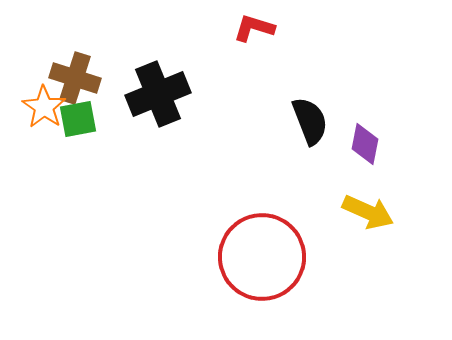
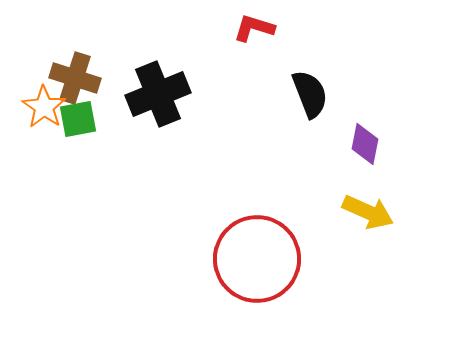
black semicircle: moved 27 px up
red circle: moved 5 px left, 2 px down
